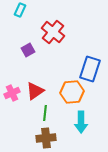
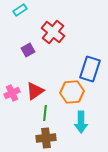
cyan rectangle: rotated 32 degrees clockwise
